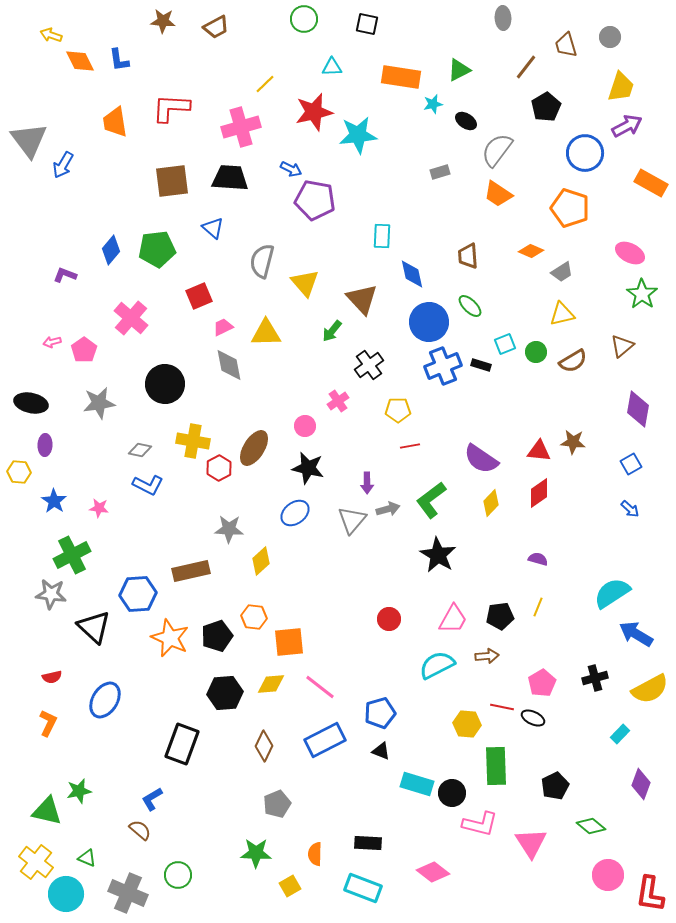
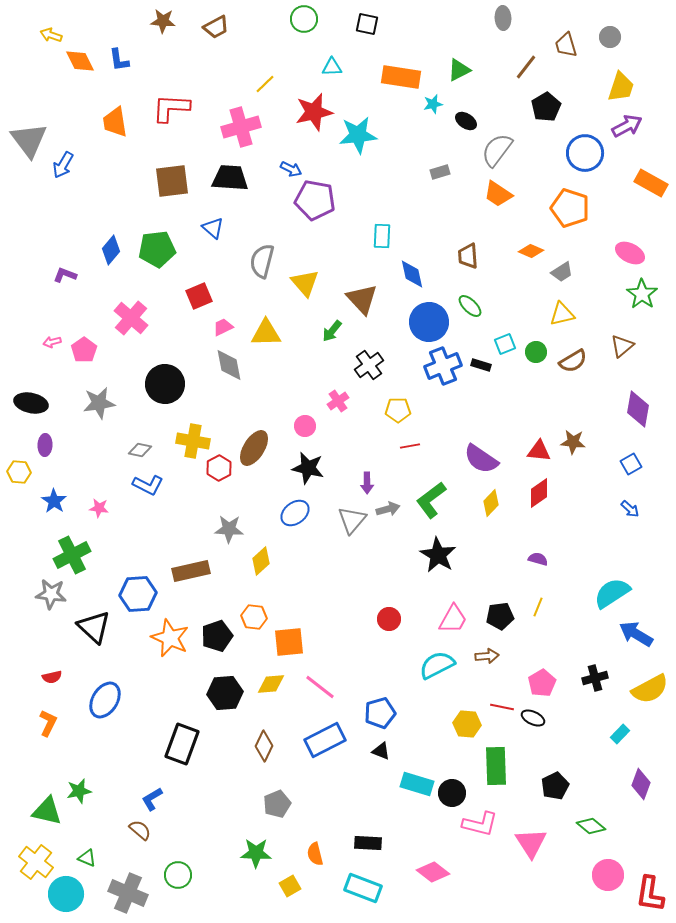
orange semicircle at (315, 854): rotated 15 degrees counterclockwise
